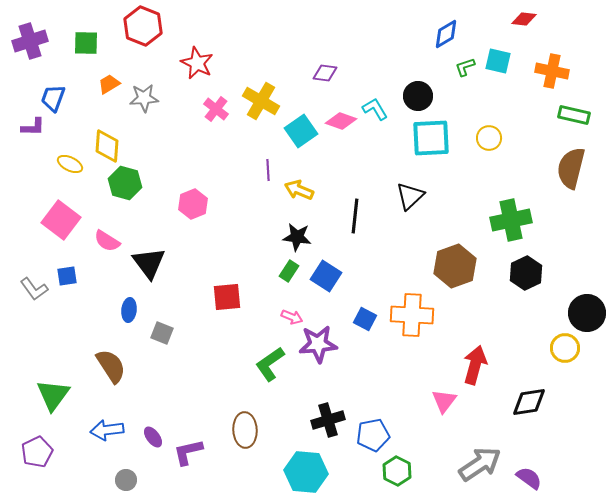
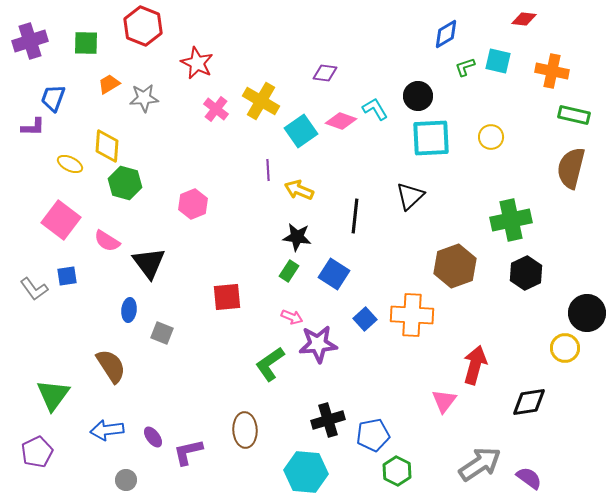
yellow circle at (489, 138): moved 2 px right, 1 px up
blue square at (326, 276): moved 8 px right, 2 px up
blue square at (365, 319): rotated 20 degrees clockwise
